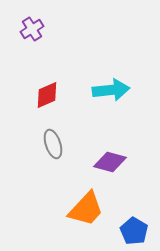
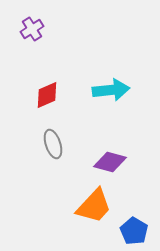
orange trapezoid: moved 8 px right, 3 px up
